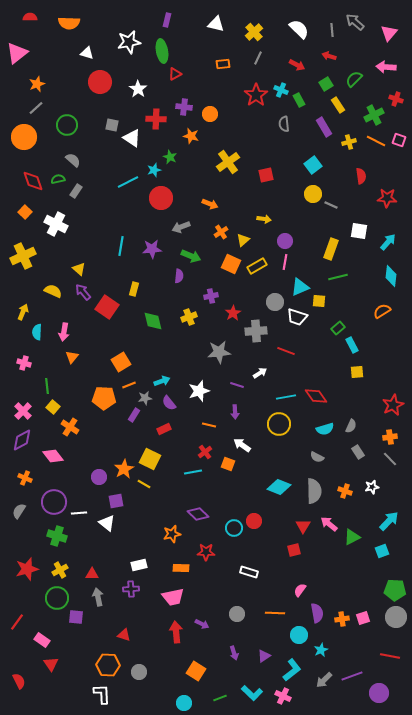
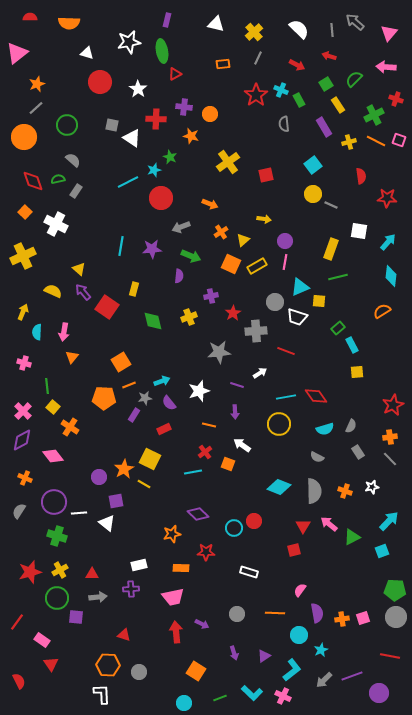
red star at (27, 569): moved 3 px right, 3 px down
gray arrow at (98, 597): rotated 96 degrees clockwise
